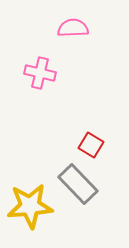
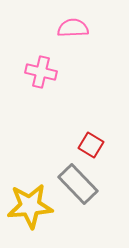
pink cross: moved 1 px right, 1 px up
